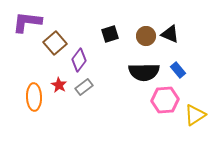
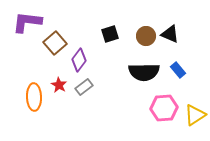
pink hexagon: moved 1 px left, 8 px down
